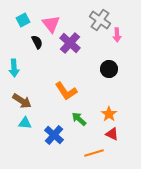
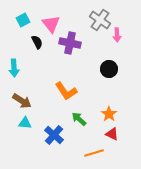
purple cross: rotated 30 degrees counterclockwise
